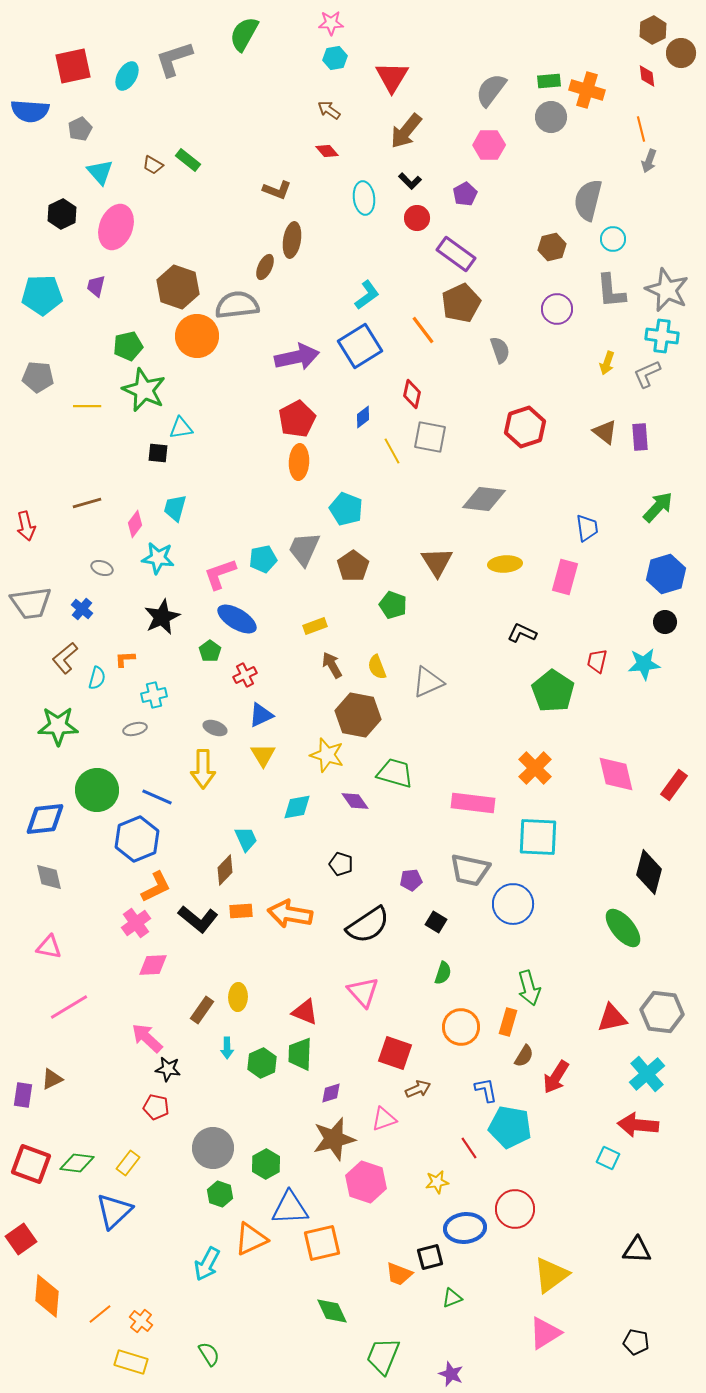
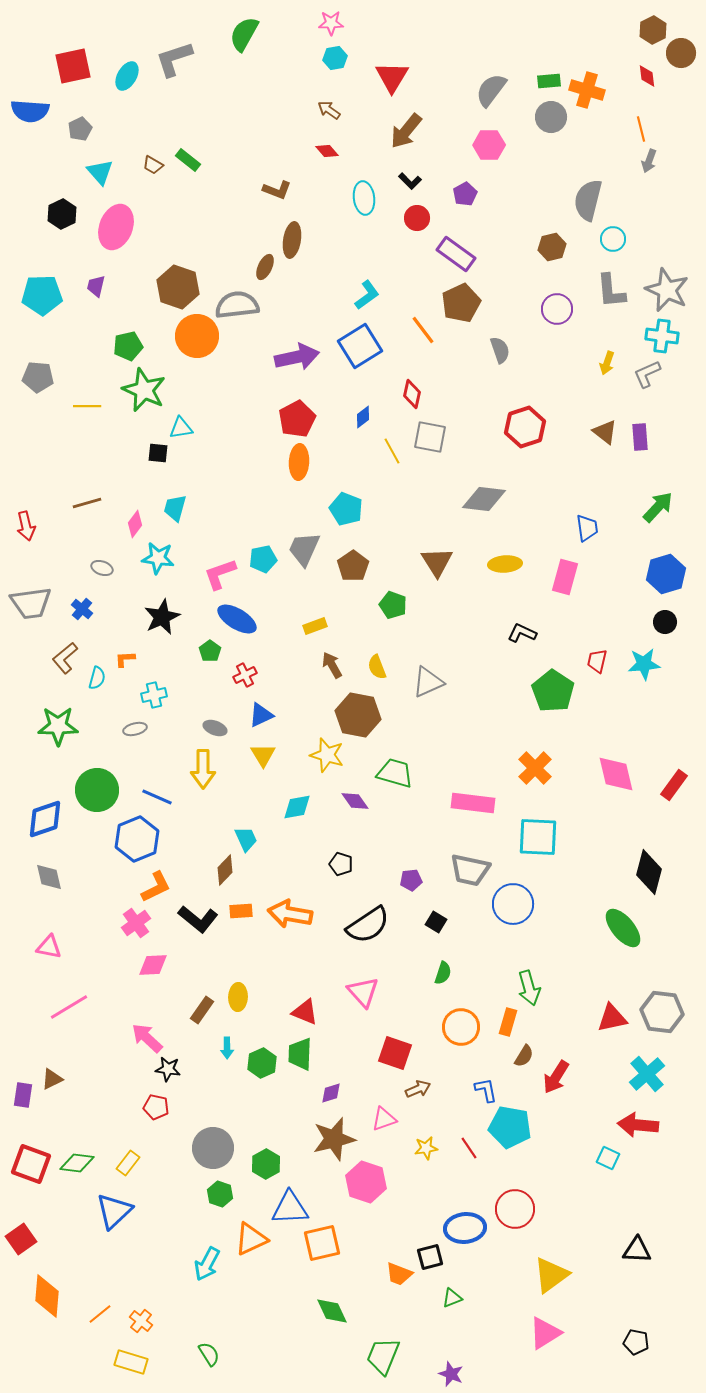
blue diamond at (45, 819): rotated 12 degrees counterclockwise
yellow star at (437, 1182): moved 11 px left, 34 px up
